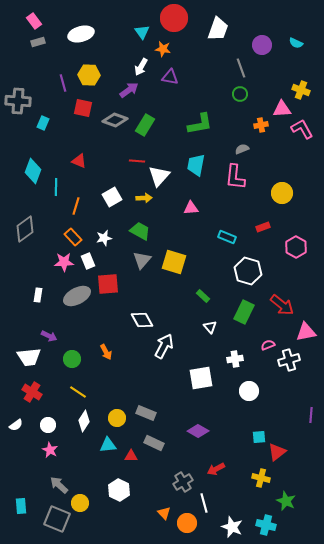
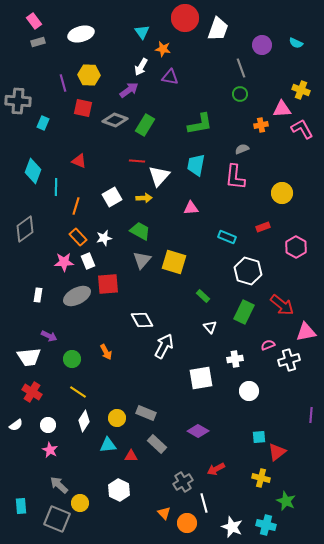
red circle at (174, 18): moved 11 px right
orange rectangle at (73, 237): moved 5 px right
gray rectangle at (154, 443): moved 3 px right, 1 px down; rotated 18 degrees clockwise
